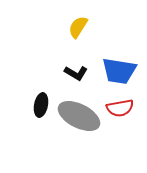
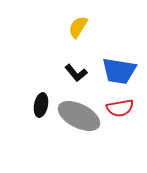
black L-shape: rotated 20 degrees clockwise
